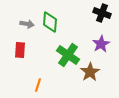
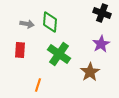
green cross: moved 9 px left, 1 px up
